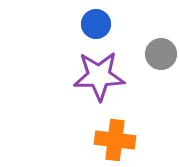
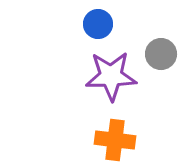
blue circle: moved 2 px right
purple star: moved 12 px right
